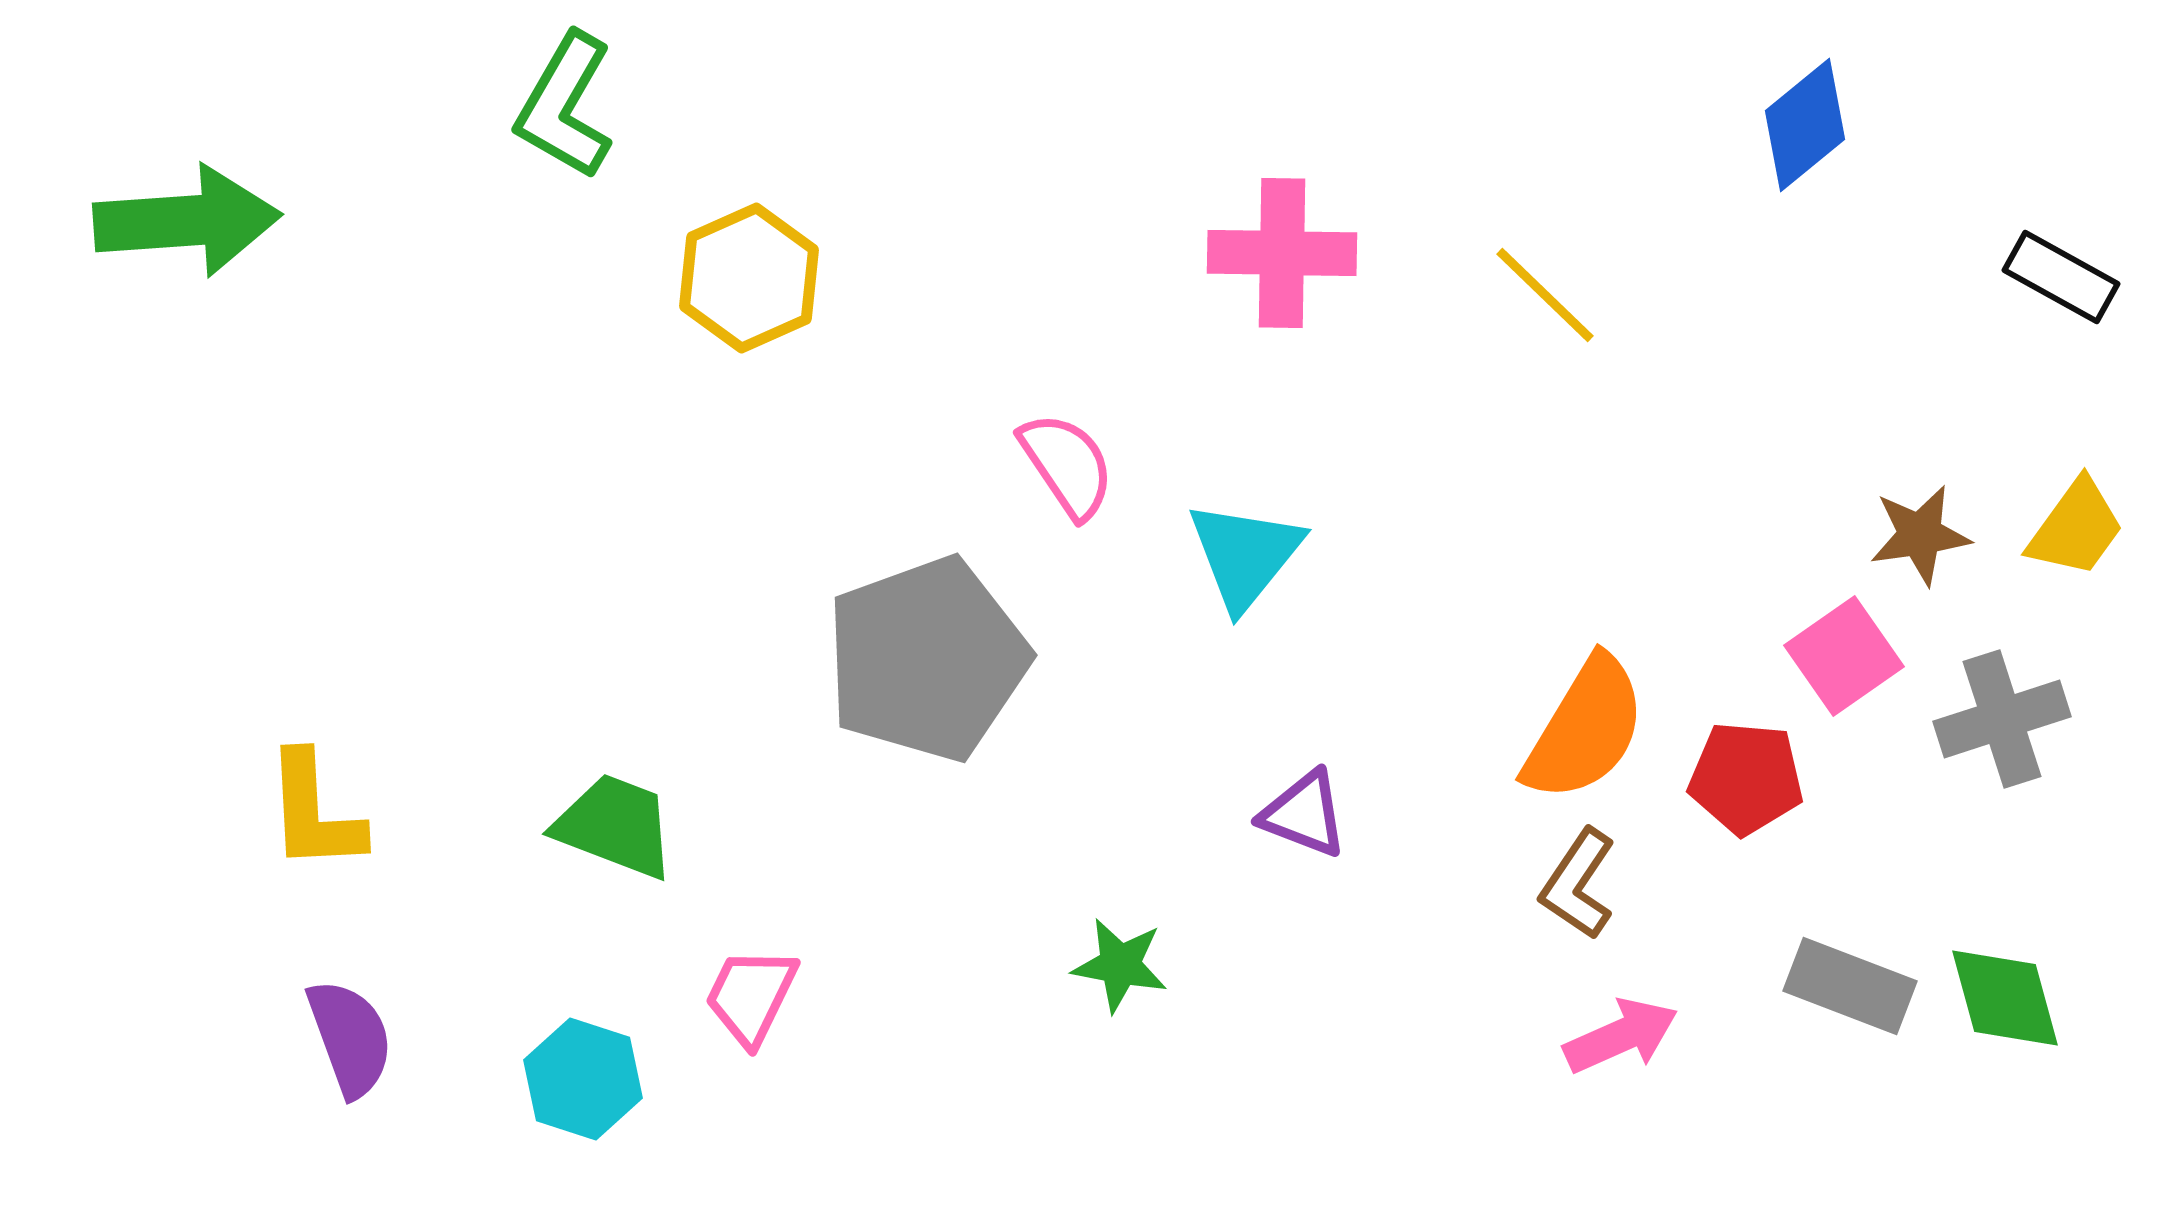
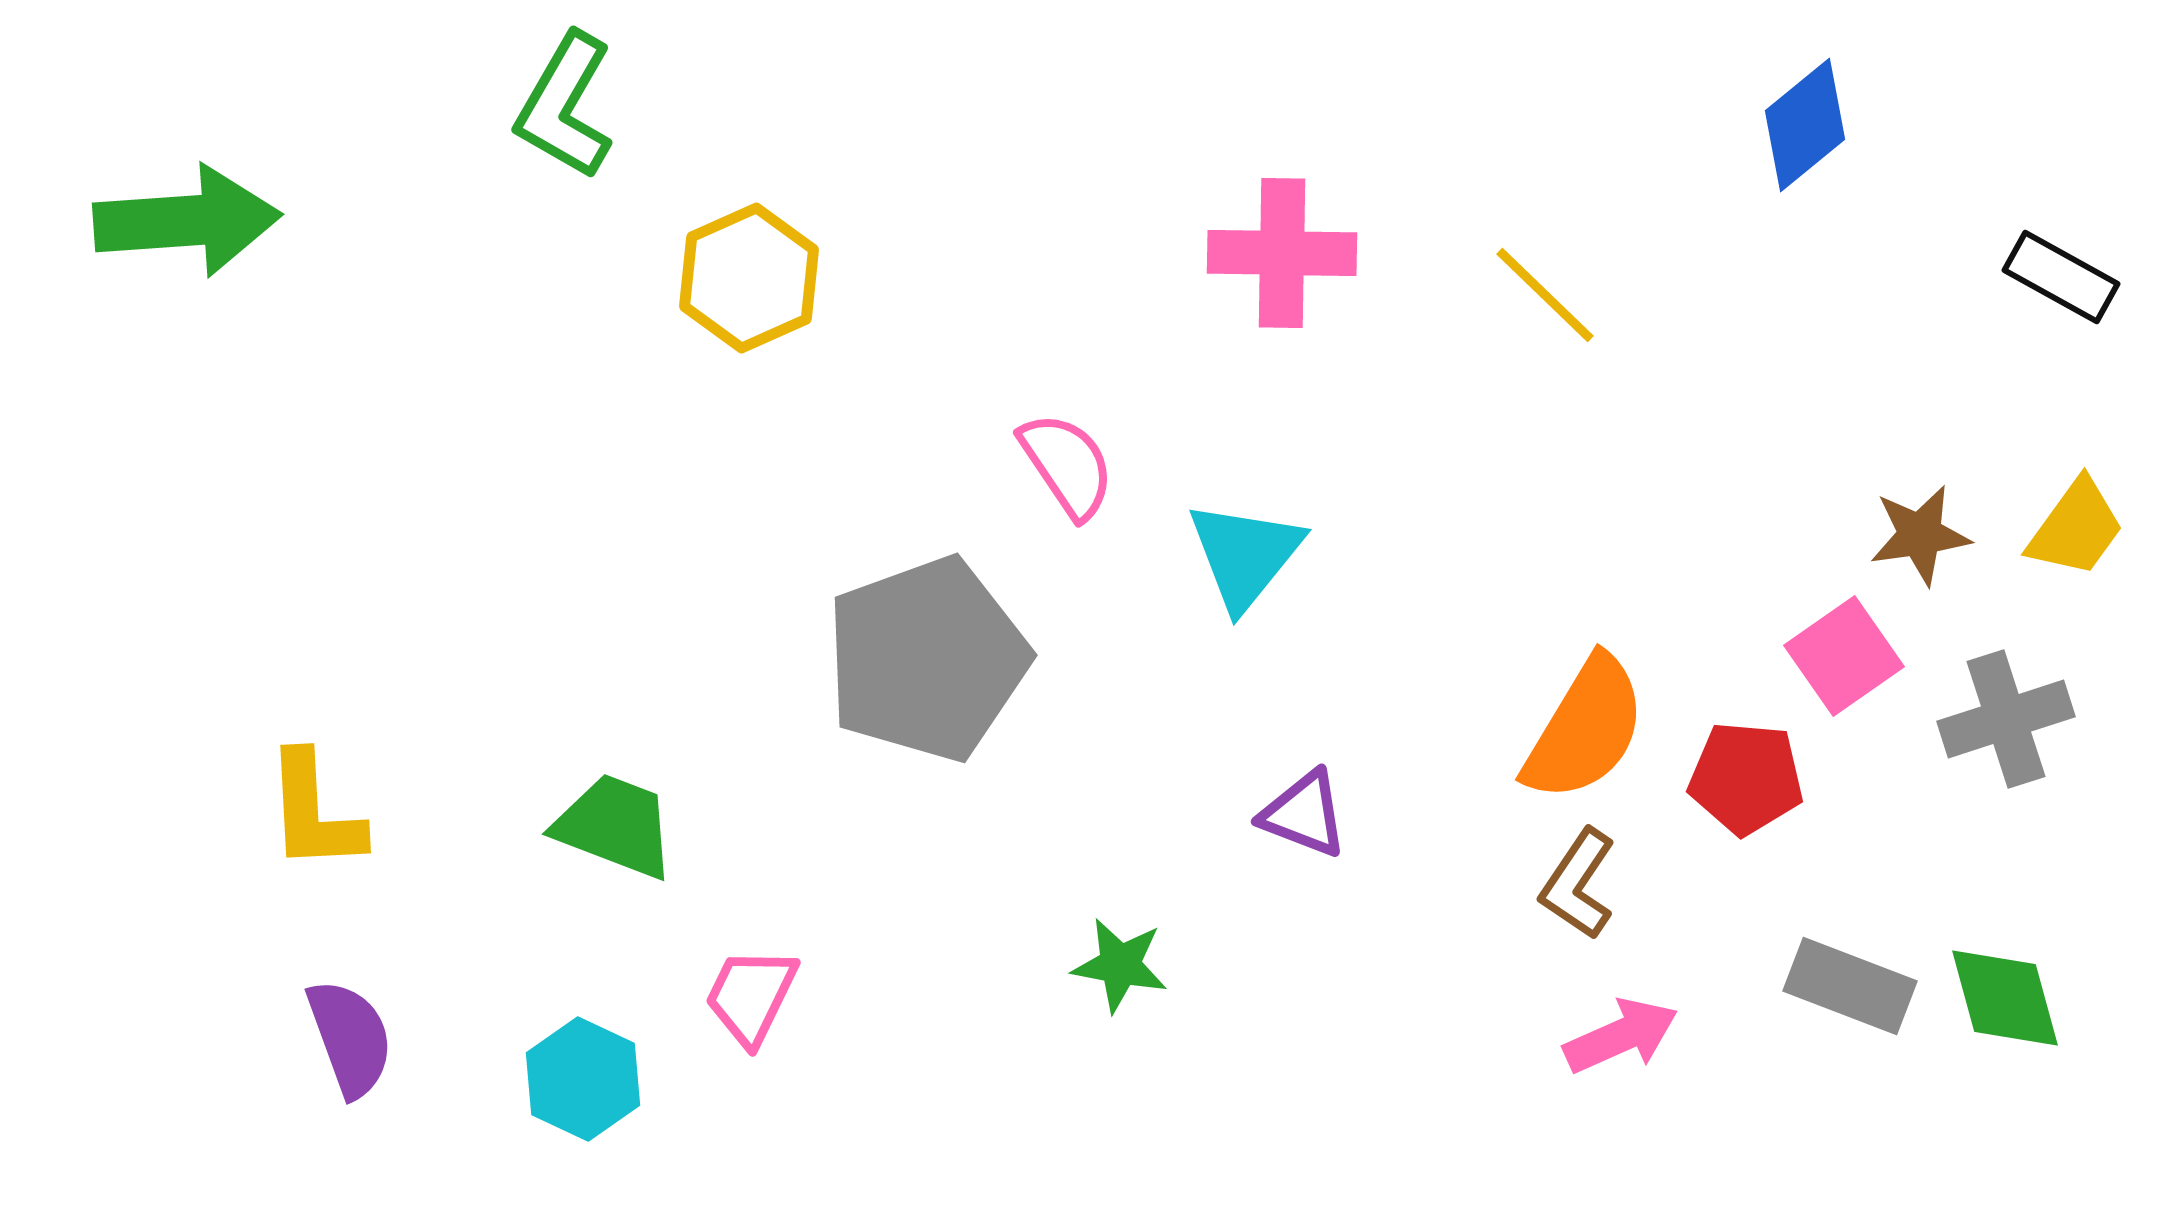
gray cross: moved 4 px right
cyan hexagon: rotated 7 degrees clockwise
